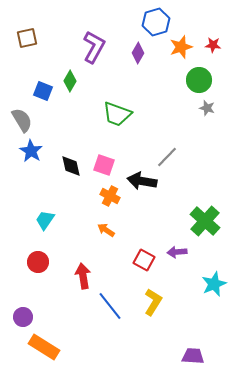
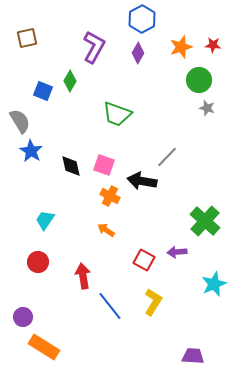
blue hexagon: moved 14 px left, 3 px up; rotated 12 degrees counterclockwise
gray semicircle: moved 2 px left, 1 px down
